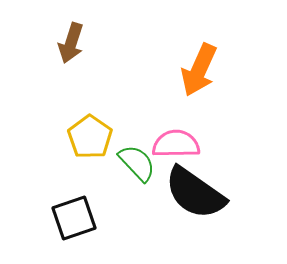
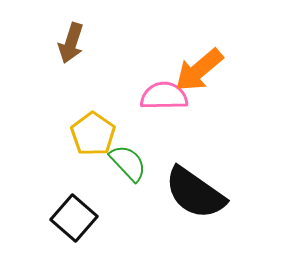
orange arrow: rotated 26 degrees clockwise
yellow pentagon: moved 3 px right, 3 px up
pink semicircle: moved 12 px left, 48 px up
green semicircle: moved 9 px left
black square: rotated 30 degrees counterclockwise
